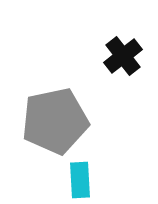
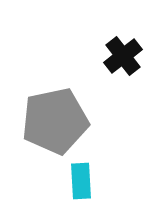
cyan rectangle: moved 1 px right, 1 px down
